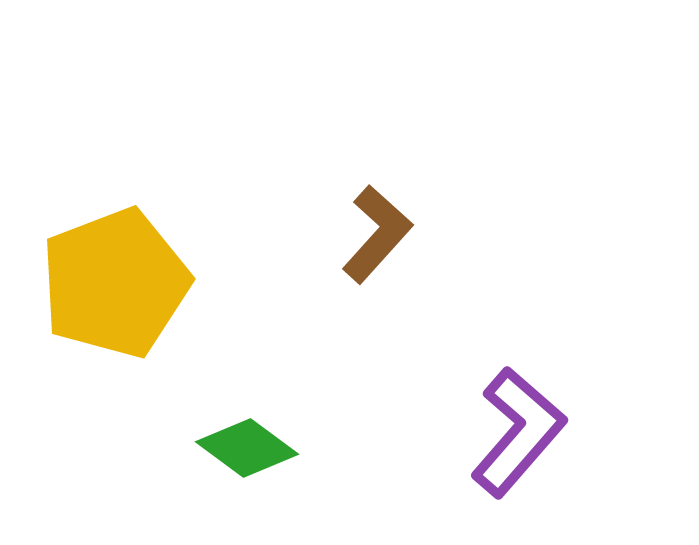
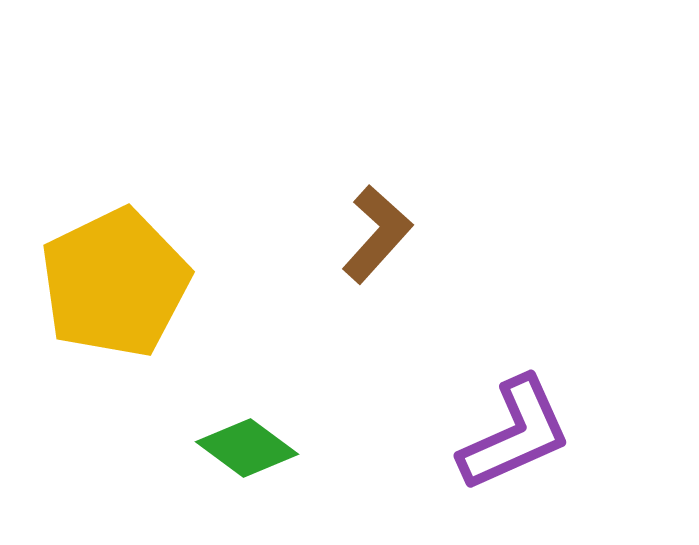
yellow pentagon: rotated 5 degrees counterclockwise
purple L-shape: moved 3 px left, 2 px down; rotated 25 degrees clockwise
